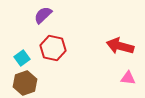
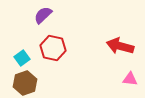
pink triangle: moved 2 px right, 1 px down
